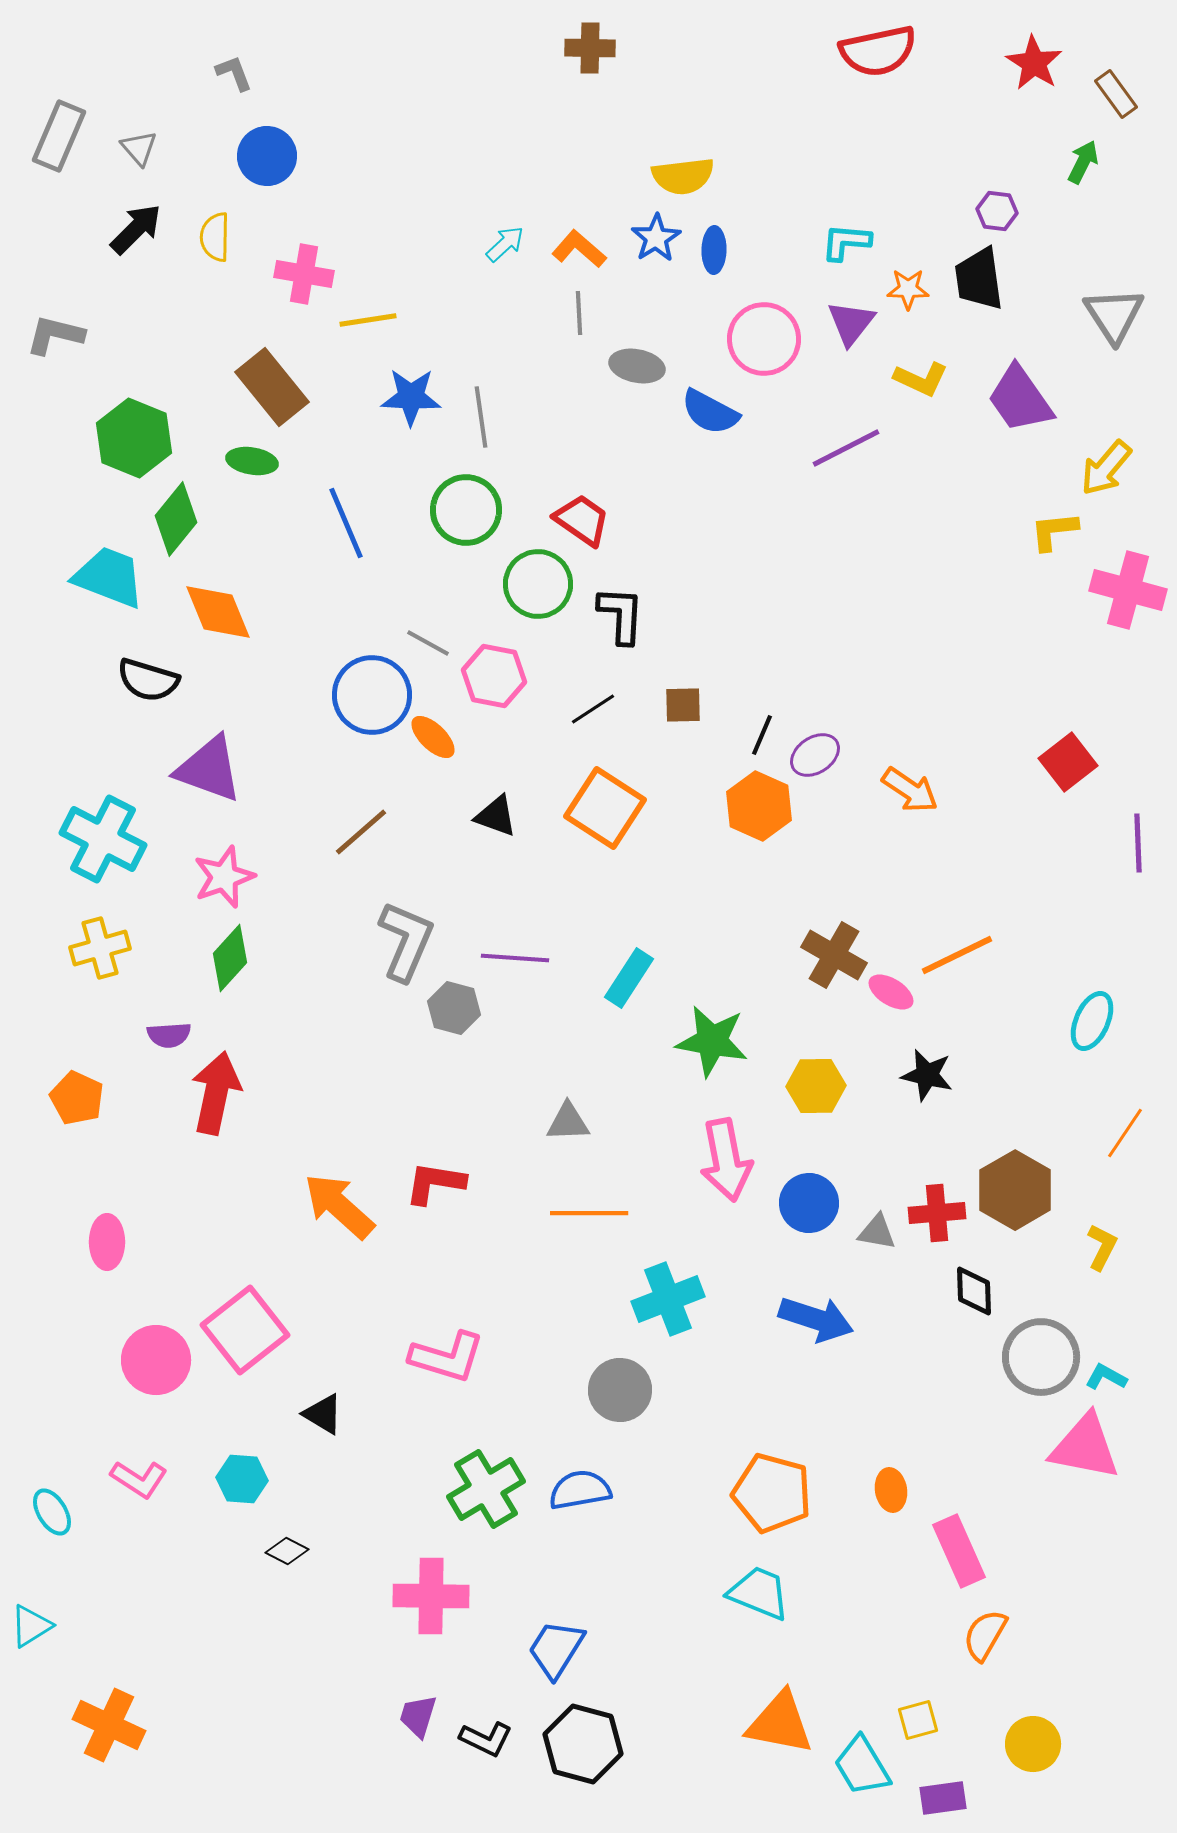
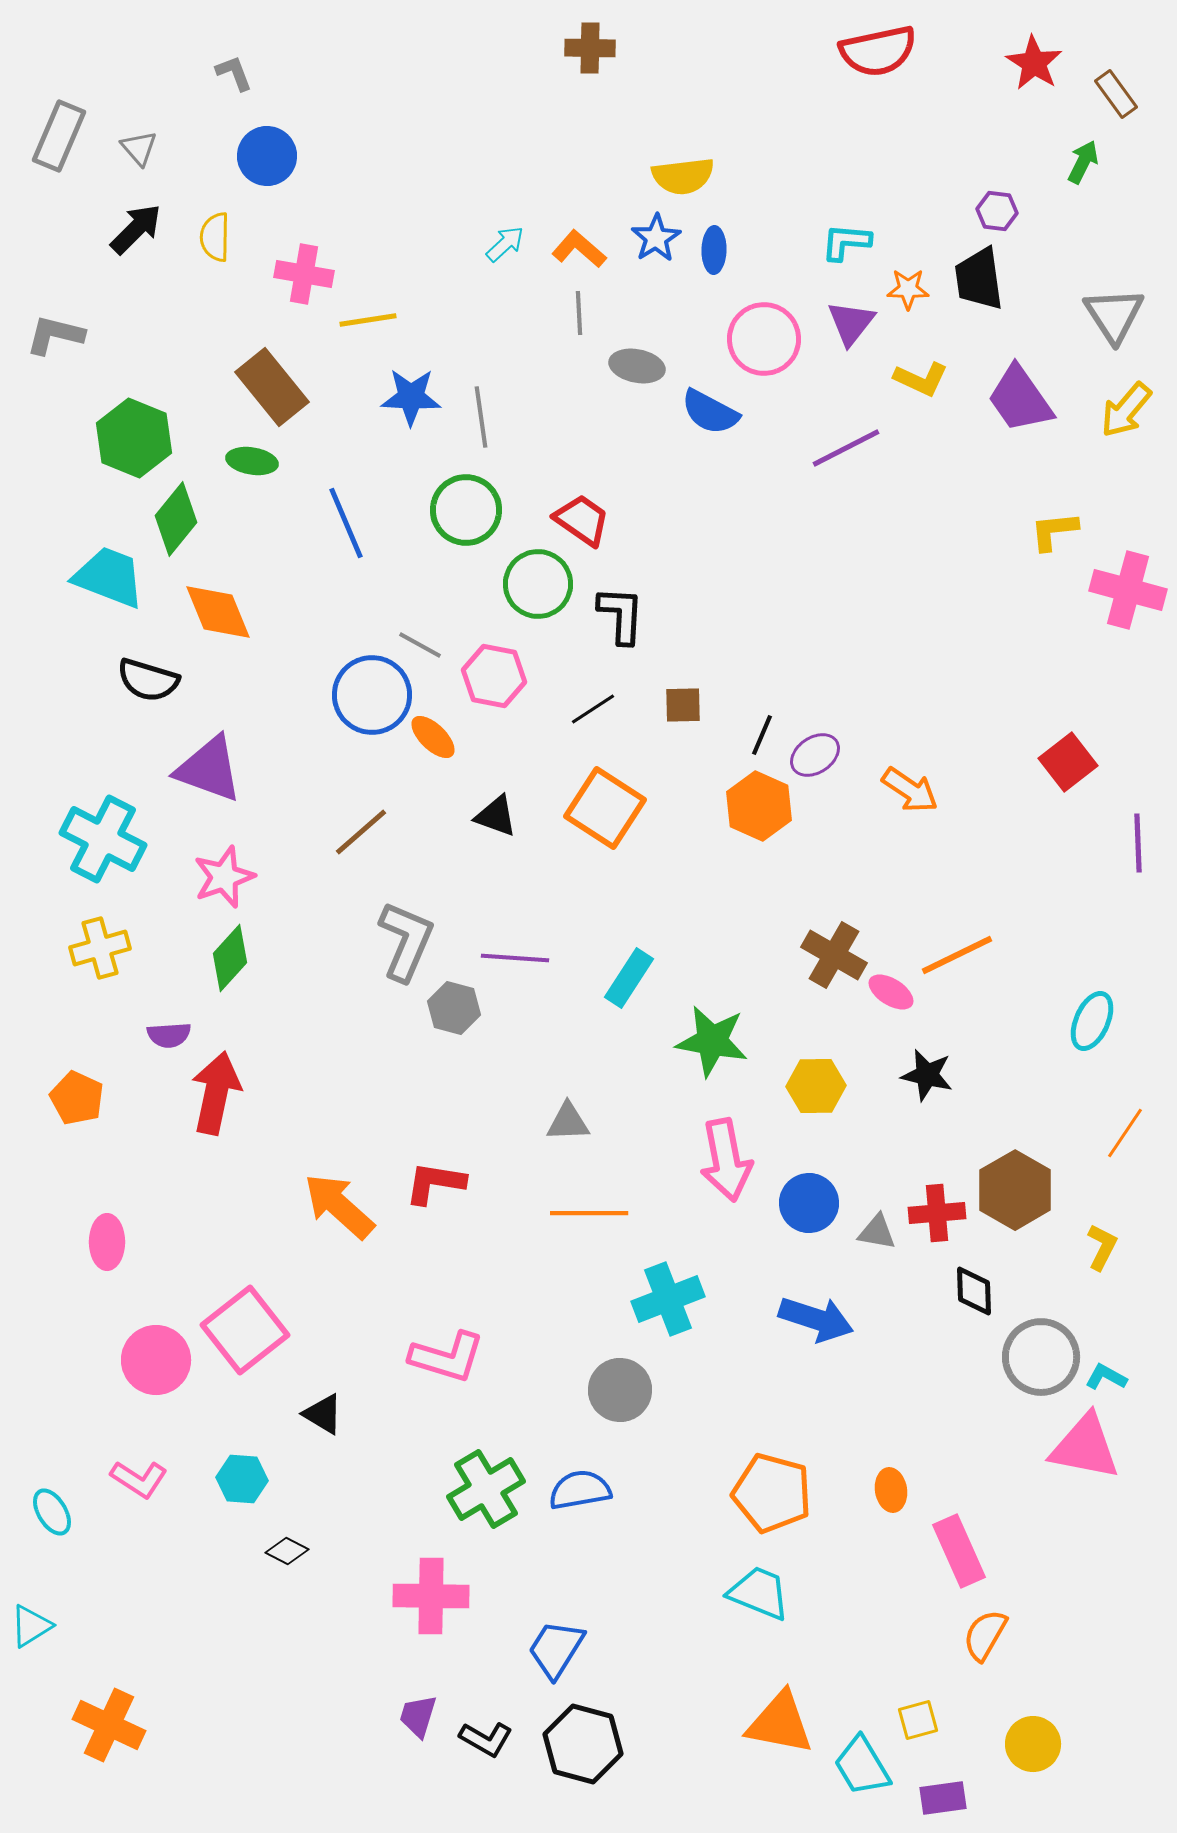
yellow arrow at (1106, 468): moved 20 px right, 58 px up
gray line at (428, 643): moved 8 px left, 2 px down
black L-shape at (486, 1739): rotated 4 degrees clockwise
